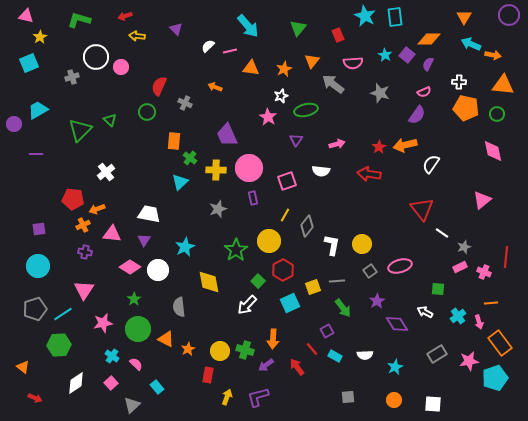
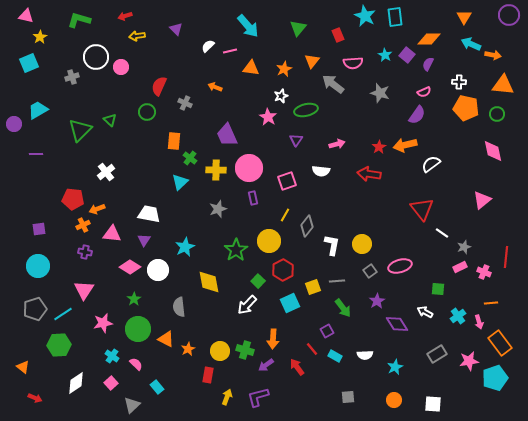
yellow arrow at (137, 36): rotated 14 degrees counterclockwise
white semicircle at (431, 164): rotated 18 degrees clockwise
